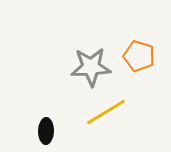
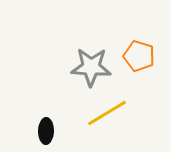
gray star: rotated 6 degrees clockwise
yellow line: moved 1 px right, 1 px down
